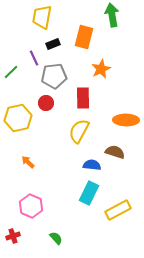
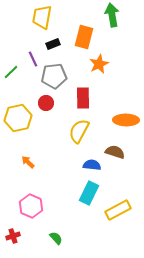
purple line: moved 1 px left, 1 px down
orange star: moved 2 px left, 5 px up
